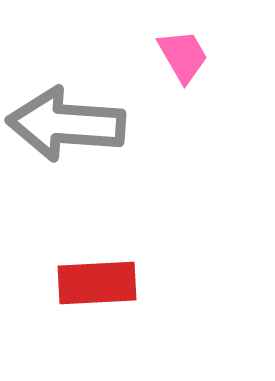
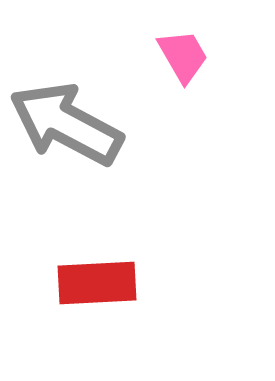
gray arrow: rotated 24 degrees clockwise
